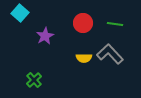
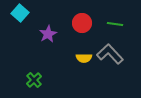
red circle: moved 1 px left
purple star: moved 3 px right, 2 px up
